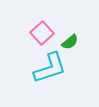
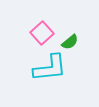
cyan L-shape: rotated 12 degrees clockwise
